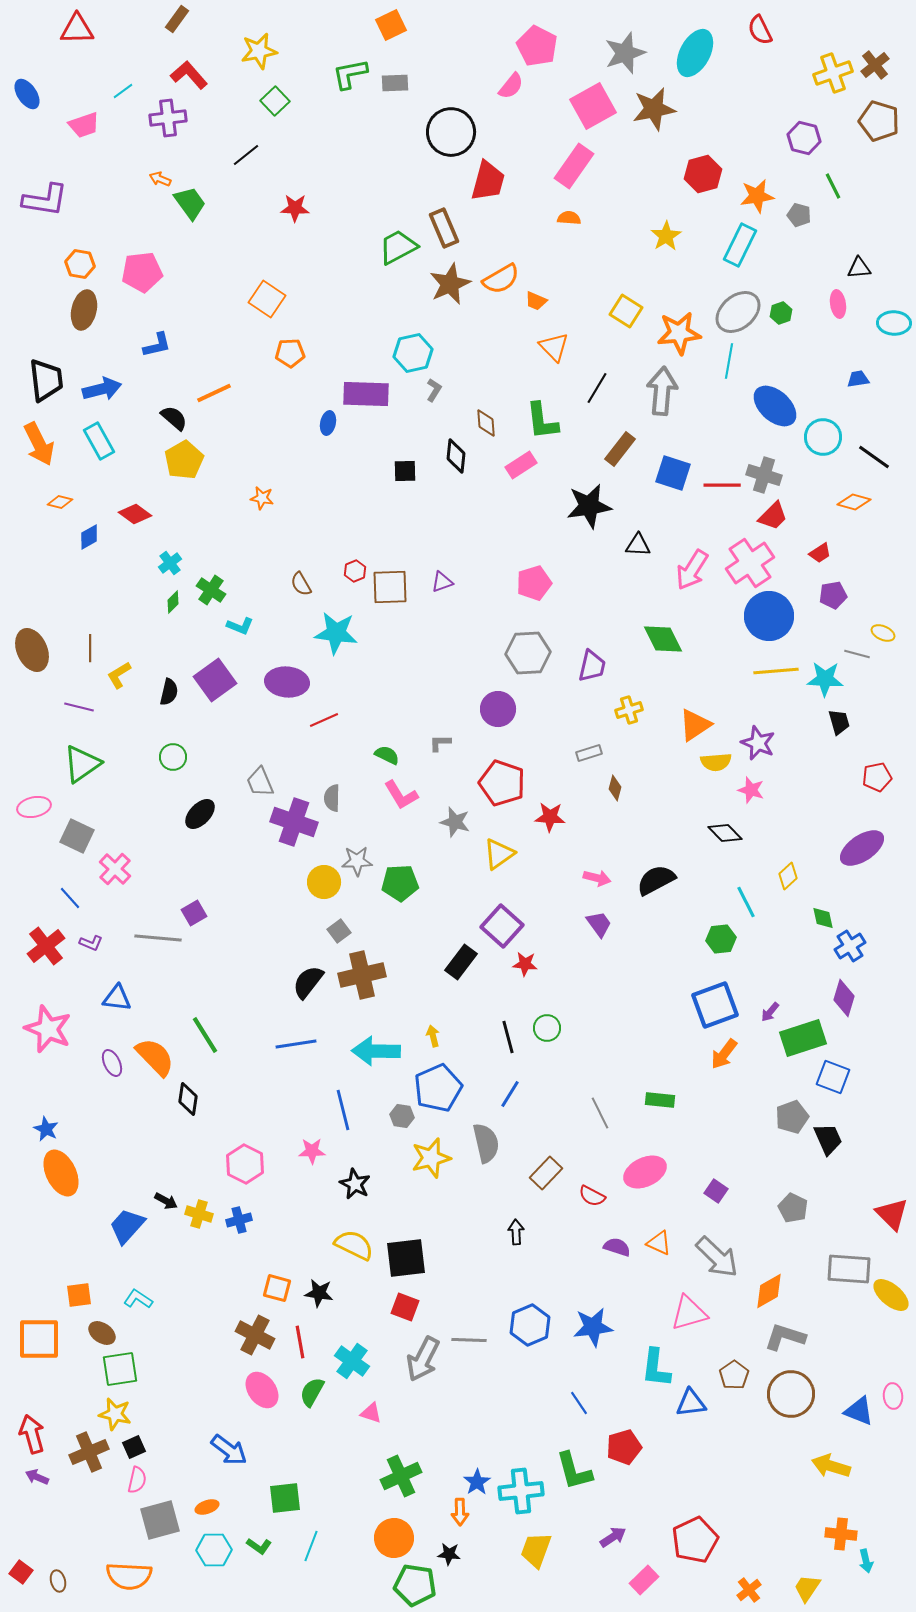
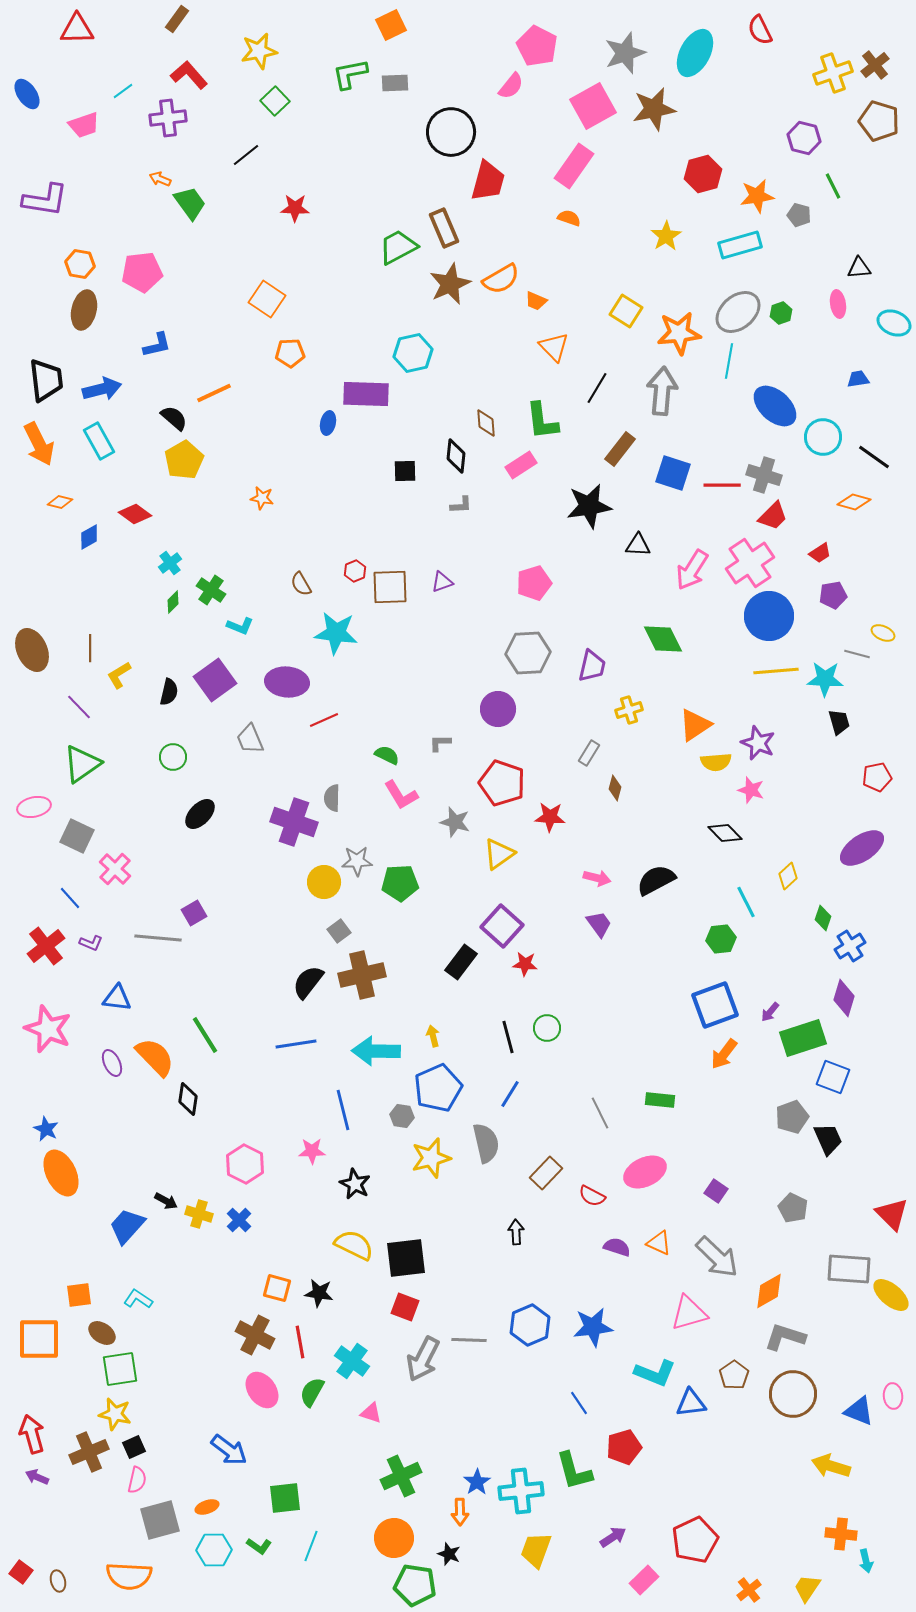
orange semicircle at (569, 218): rotated 15 degrees clockwise
cyan rectangle at (740, 245): rotated 48 degrees clockwise
cyan ellipse at (894, 323): rotated 20 degrees clockwise
gray L-shape at (434, 390): moved 27 px right, 115 px down; rotated 55 degrees clockwise
purple line at (79, 707): rotated 32 degrees clockwise
gray rectangle at (589, 753): rotated 40 degrees counterclockwise
gray trapezoid at (260, 782): moved 10 px left, 43 px up
green diamond at (823, 918): rotated 30 degrees clockwise
blue cross at (239, 1220): rotated 30 degrees counterclockwise
cyan L-shape at (656, 1368): moved 1 px left, 5 px down; rotated 75 degrees counterclockwise
brown circle at (791, 1394): moved 2 px right
black star at (449, 1554): rotated 15 degrees clockwise
